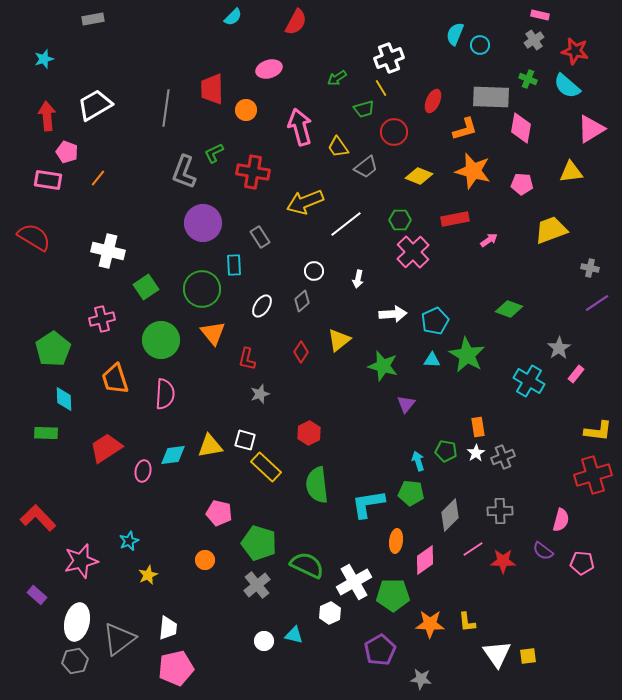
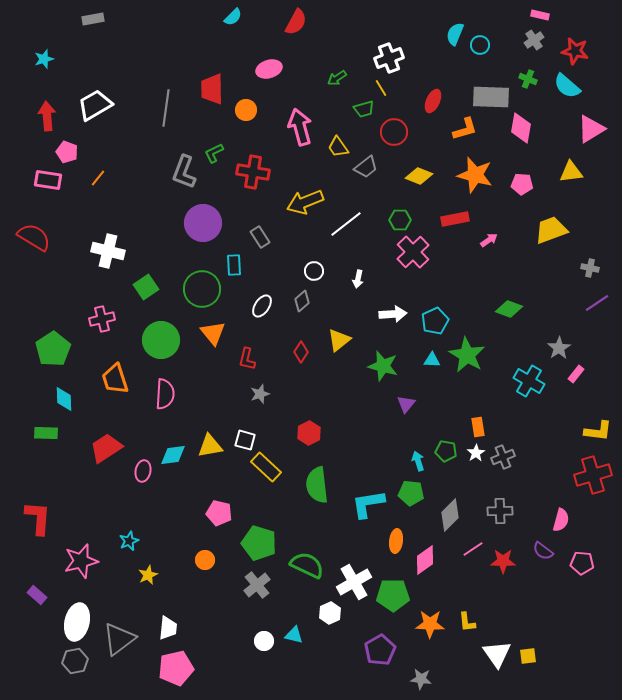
orange star at (473, 171): moved 2 px right, 4 px down
red L-shape at (38, 518): rotated 48 degrees clockwise
